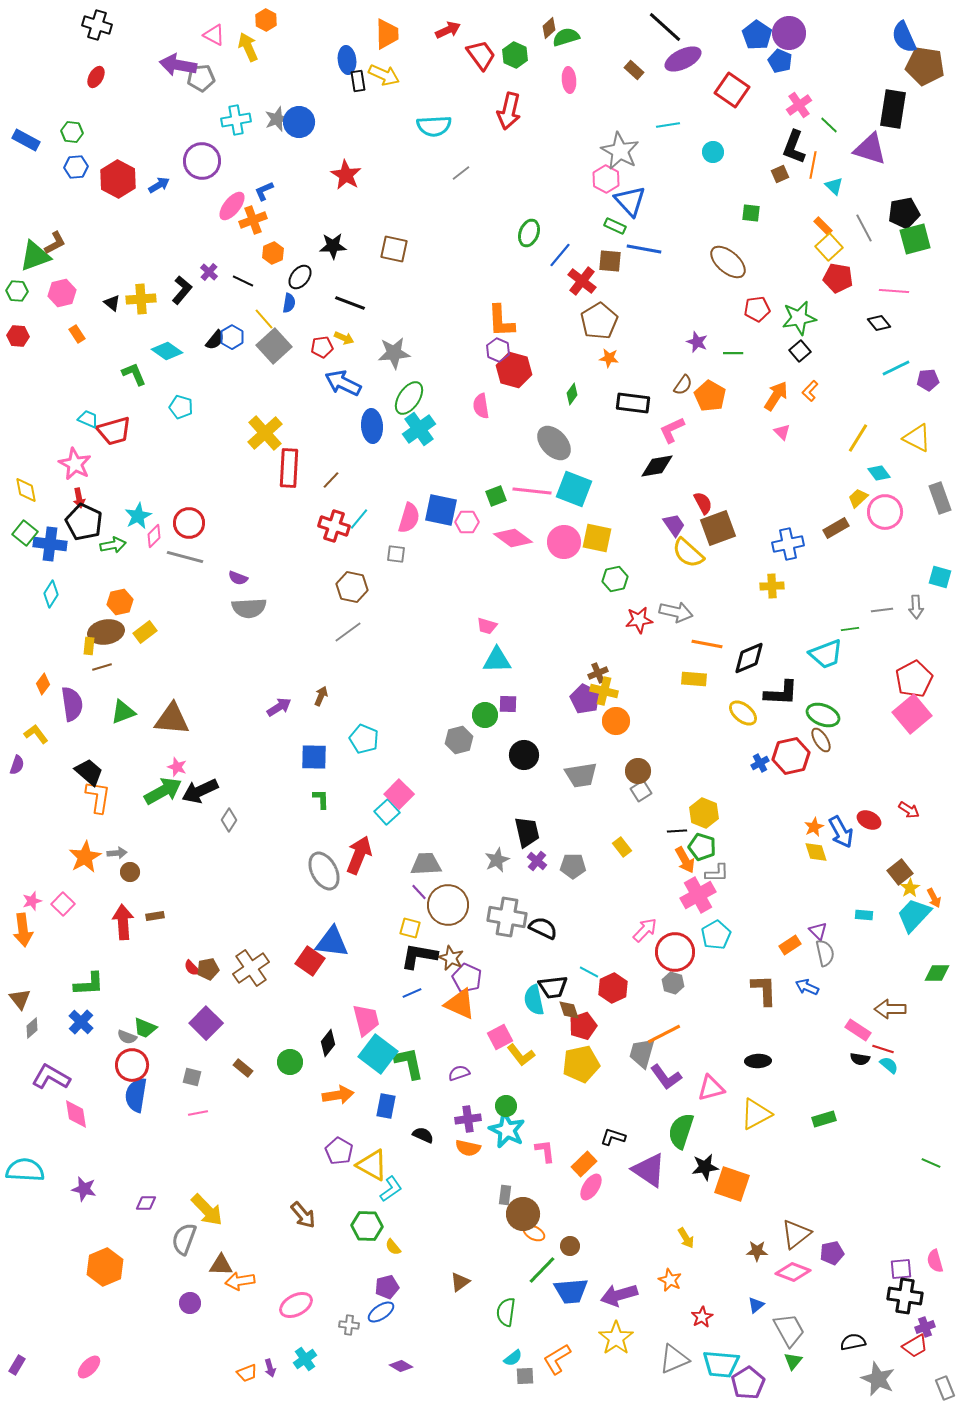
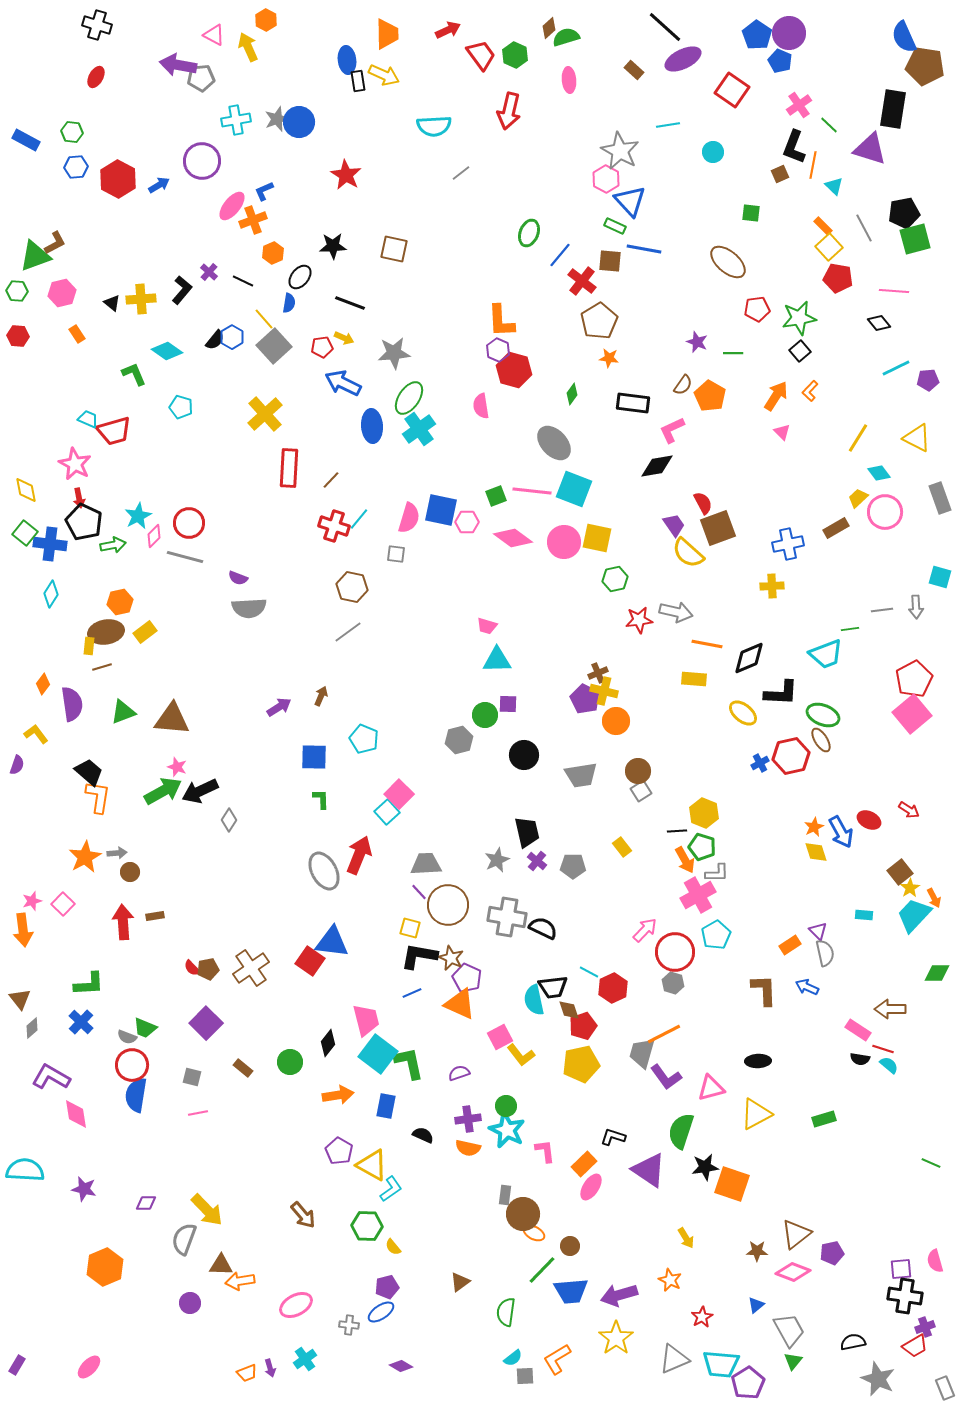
yellow cross at (265, 433): moved 19 px up
